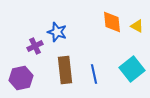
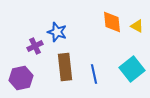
brown rectangle: moved 3 px up
